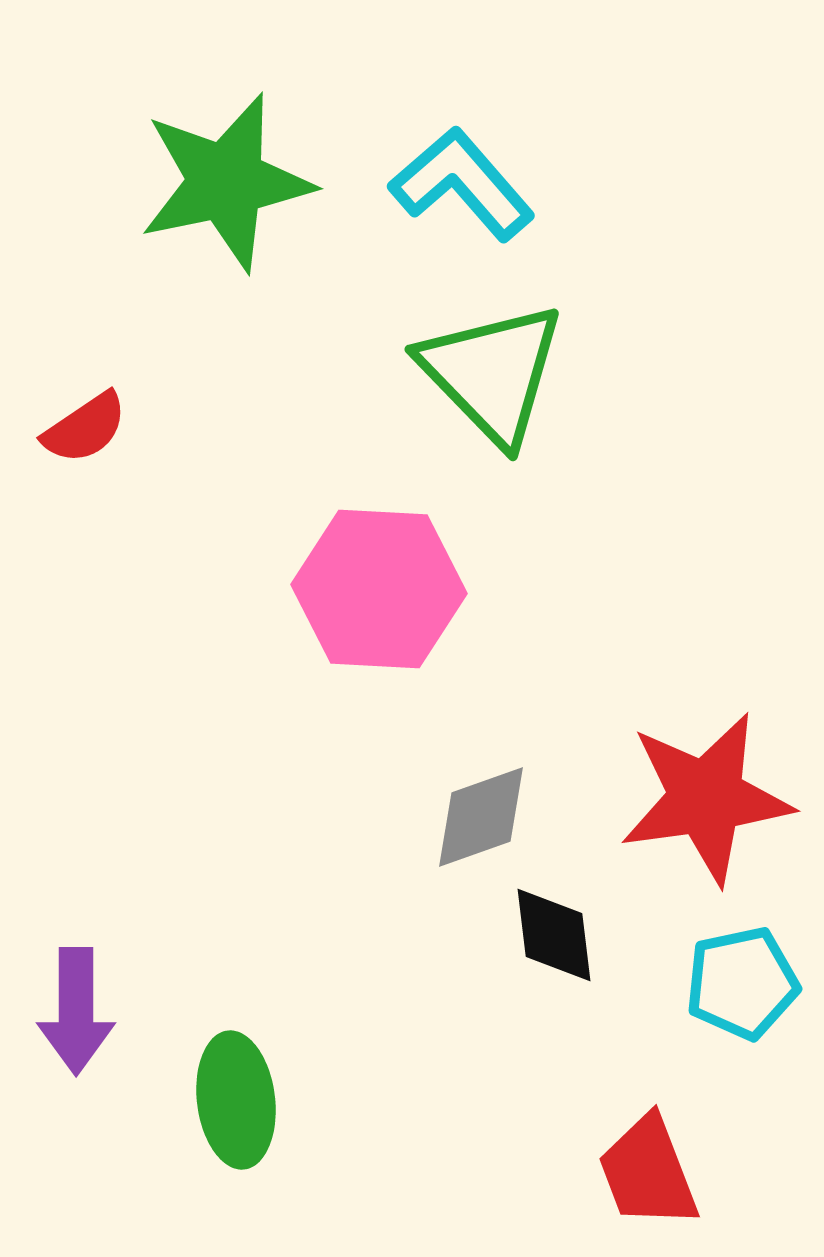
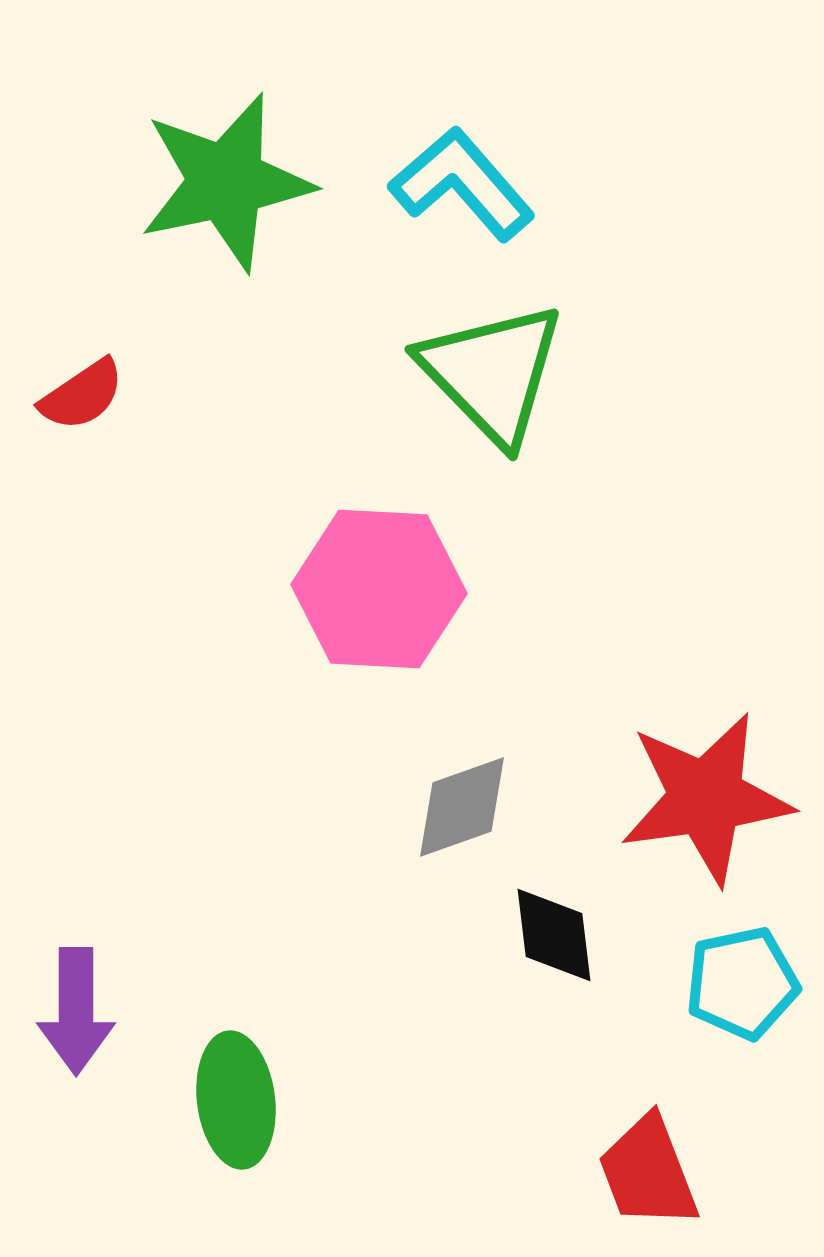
red semicircle: moved 3 px left, 33 px up
gray diamond: moved 19 px left, 10 px up
